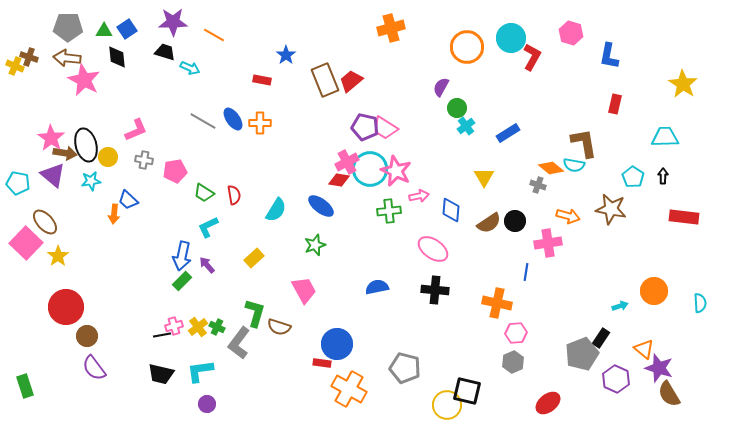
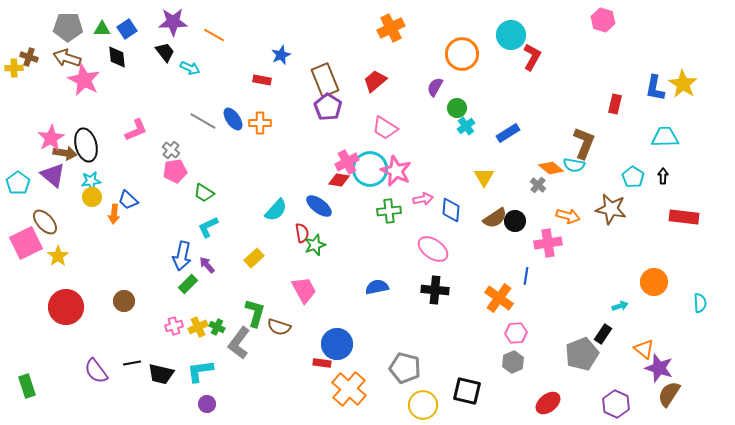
orange cross at (391, 28): rotated 12 degrees counterclockwise
green triangle at (104, 31): moved 2 px left, 2 px up
pink hexagon at (571, 33): moved 32 px right, 13 px up
cyan circle at (511, 38): moved 3 px up
orange circle at (467, 47): moved 5 px left, 7 px down
black trapezoid at (165, 52): rotated 35 degrees clockwise
blue star at (286, 55): moved 5 px left; rotated 12 degrees clockwise
blue L-shape at (609, 56): moved 46 px right, 32 px down
brown arrow at (67, 58): rotated 12 degrees clockwise
yellow cross at (15, 66): moved 1 px left, 2 px down; rotated 24 degrees counterclockwise
red trapezoid at (351, 81): moved 24 px right
purple semicircle at (441, 87): moved 6 px left
purple pentagon at (365, 127): moved 37 px left, 20 px up; rotated 20 degrees clockwise
pink star at (51, 138): rotated 8 degrees clockwise
brown L-shape at (584, 143): rotated 32 degrees clockwise
yellow circle at (108, 157): moved 16 px left, 40 px down
gray cross at (144, 160): moved 27 px right, 10 px up; rotated 30 degrees clockwise
cyan pentagon at (18, 183): rotated 25 degrees clockwise
gray cross at (538, 185): rotated 21 degrees clockwise
red semicircle at (234, 195): moved 68 px right, 38 px down
pink arrow at (419, 196): moved 4 px right, 3 px down
blue ellipse at (321, 206): moved 2 px left
cyan semicircle at (276, 210): rotated 10 degrees clockwise
brown semicircle at (489, 223): moved 6 px right, 5 px up
pink square at (26, 243): rotated 20 degrees clockwise
blue line at (526, 272): moved 4 px down
green rectangle at (182, 281): moved 6 px right, 3 px down
orange circle at (654, 291): moved 9 px up
orange cross at (497, 303): moved 2 px right, 5 px up; rotated 24 degrees clockwise
yellow cross at (198, 327): rotated 12 degrees clockwise
black line at (162, 335): moved 30 px left, 28 px down
brown circle at (87, 336): moved 37 px right, 35 px up
black rectangle at (601, 338): moved 2 px right, 4 px up
purple semicircle at (94, 368): moved 2 px right, 3 px down
purple hexagon at (616, 379): moved 25 px down
green rectangle at (25, 386): moved 2 px right
orange cross at (349, 389): rotated 12 degrees clockwise
brown semicircle at (669, 394): rotated 64 degrees clockwise
yellow circle at (447, 405): moved 24 px left
